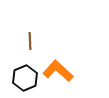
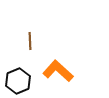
black hexagon: moved 7 px left, 3 px down
